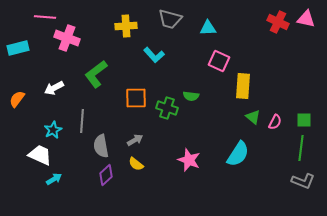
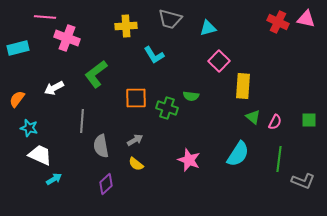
cyan triangle: rotated 12 degrees counterclockwise
cyan L-shape: rotated 10 degrees clockwise
pink square: rotated 20 degrees clockwise
green square: moved 5 px right
cyan star: moved 24 px left, 2 px up; rotated 30 degrees counterclockwise
green line: moved 22 px left, 11 px down
purple diamond: moved 9 px down
